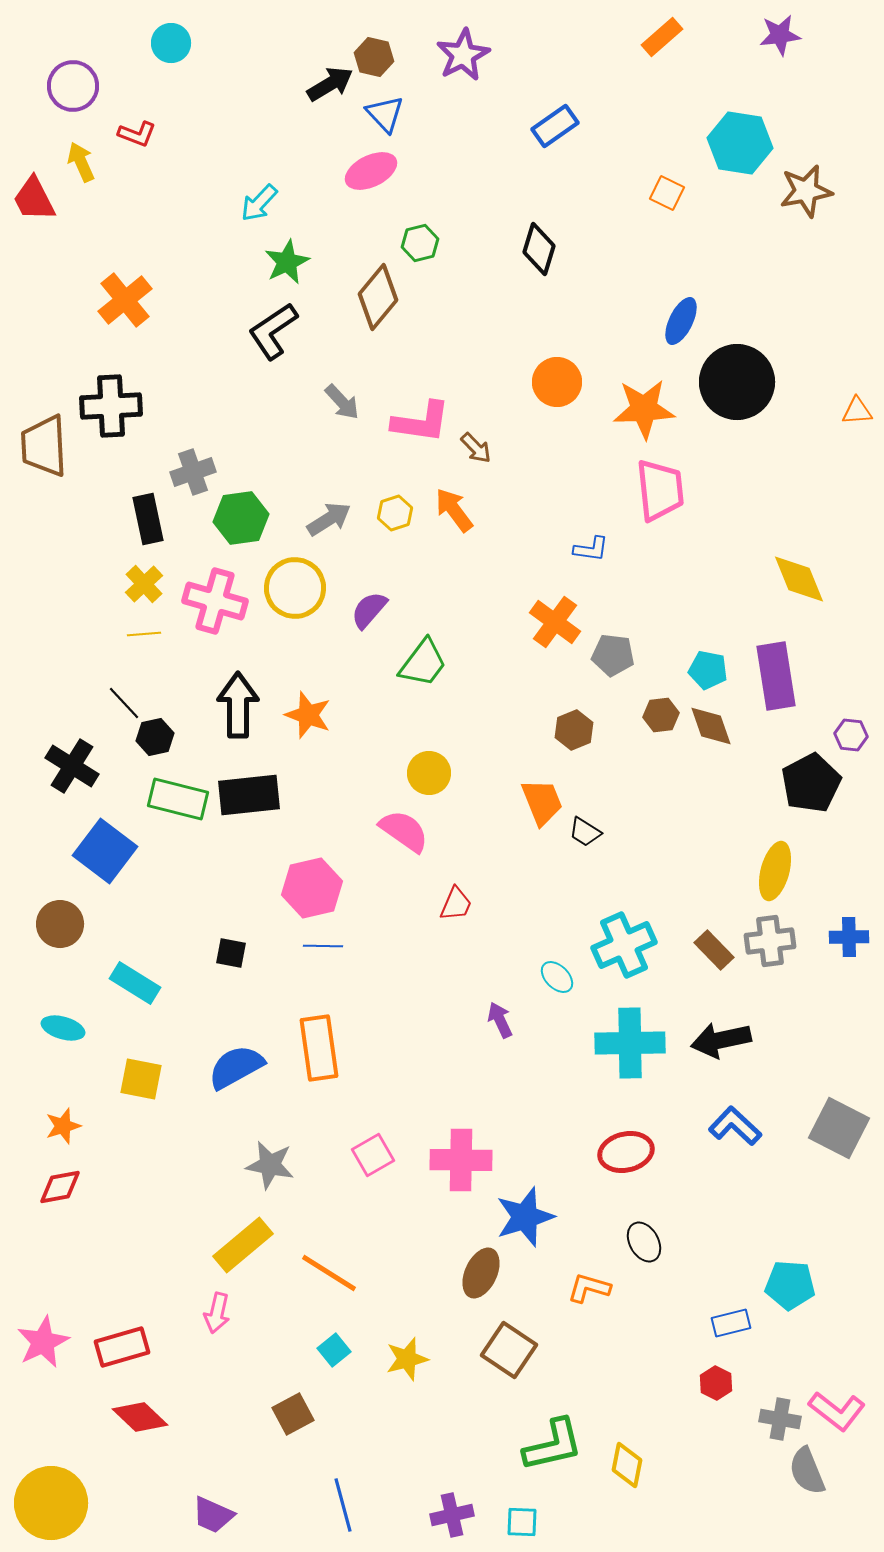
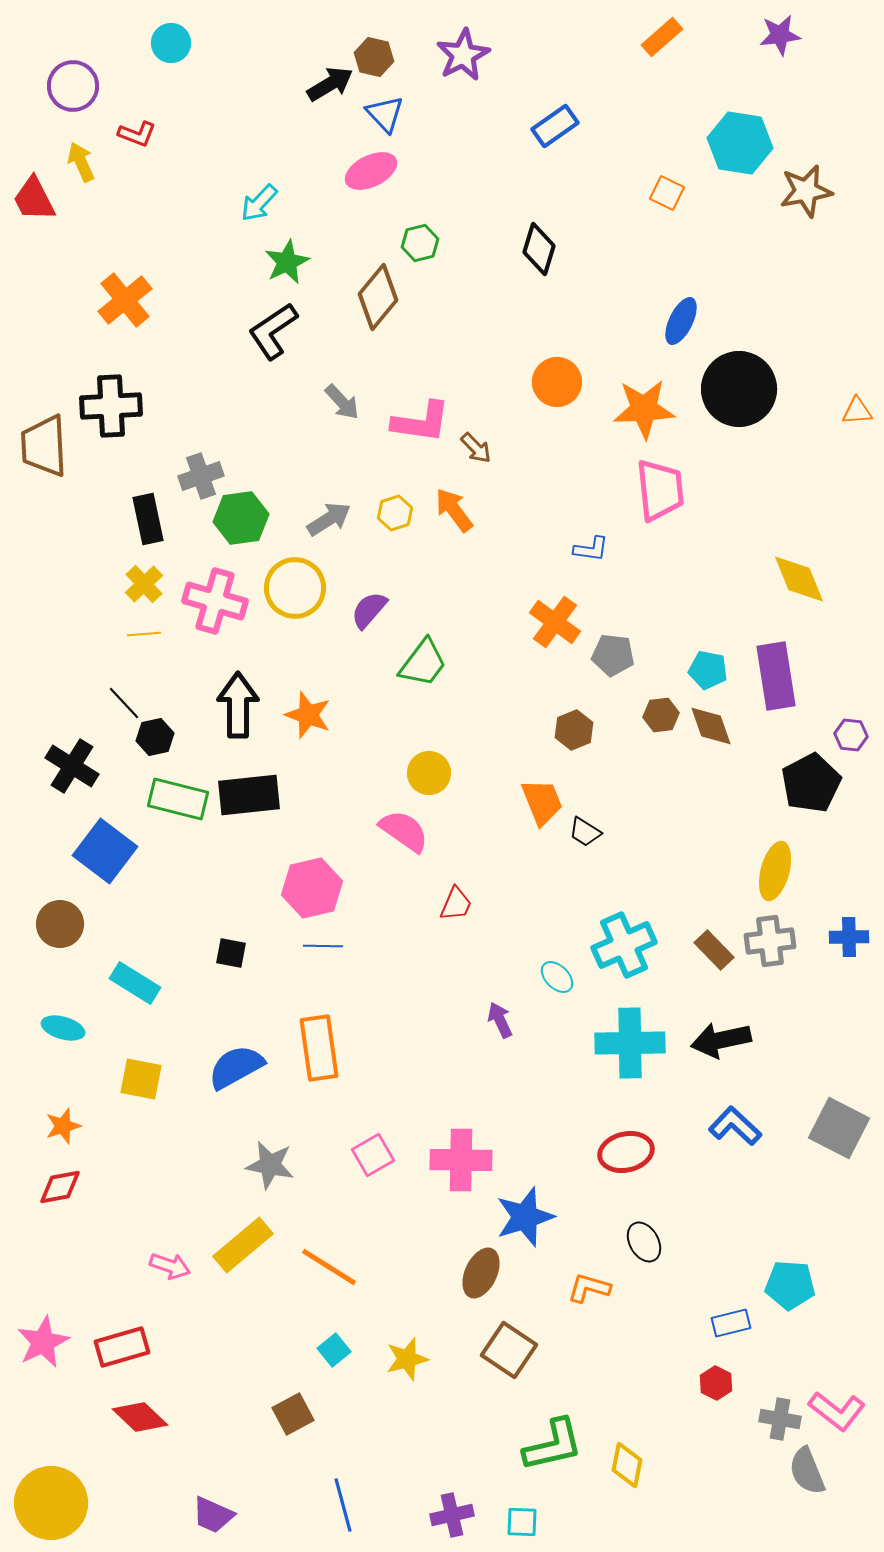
black circle at (737, 382): moved 2 px right, 7 px down
gray cross at (193, 472): moved 8 px right, 4 px down
orange line at (329, 1273): moved 6 px up
pink arrow at (217, 1313): moved 47 px left, 47 px up; rotated 84 degrees counterclockwise
